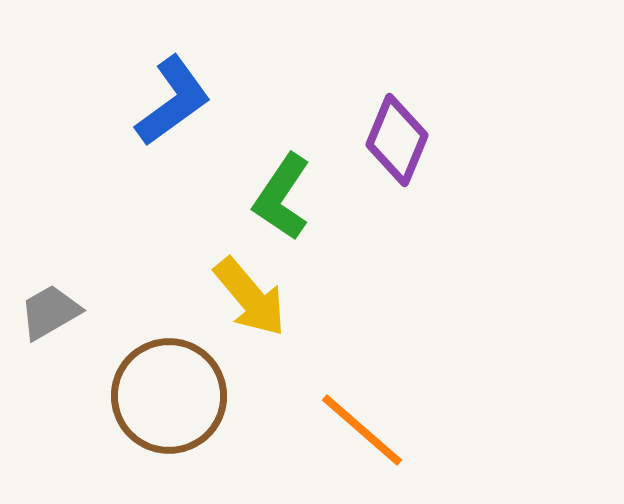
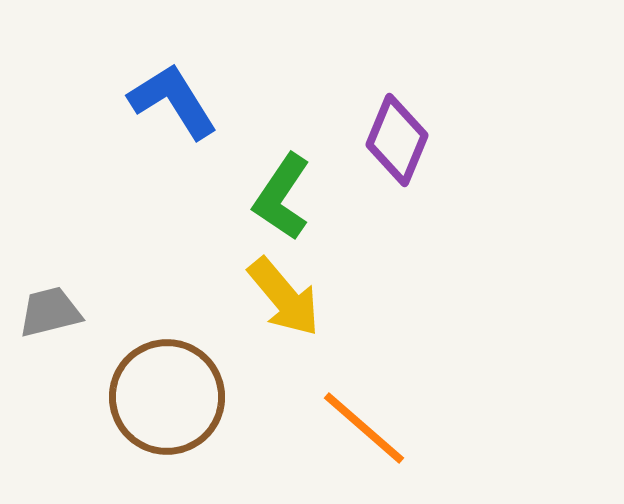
blue L-shape: rotated 86 degrees counterclockwise
yellow arrow: moved 34 px right
gray trapezoid: rotated 16 degrees clockwise
brown circle: moved 2 px left, 1 px down
orange line: moved 2 px right, 2 px up
